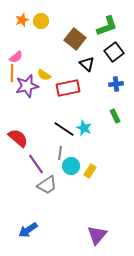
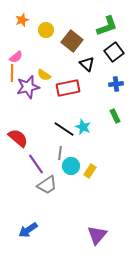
yellow circle: moved 5 px right, 9 px down
brown square: moved 3 px left, 2 px down
purple star: moved 1 px right, 1 px down
cyan star: moved 1 px left, 1 px up
